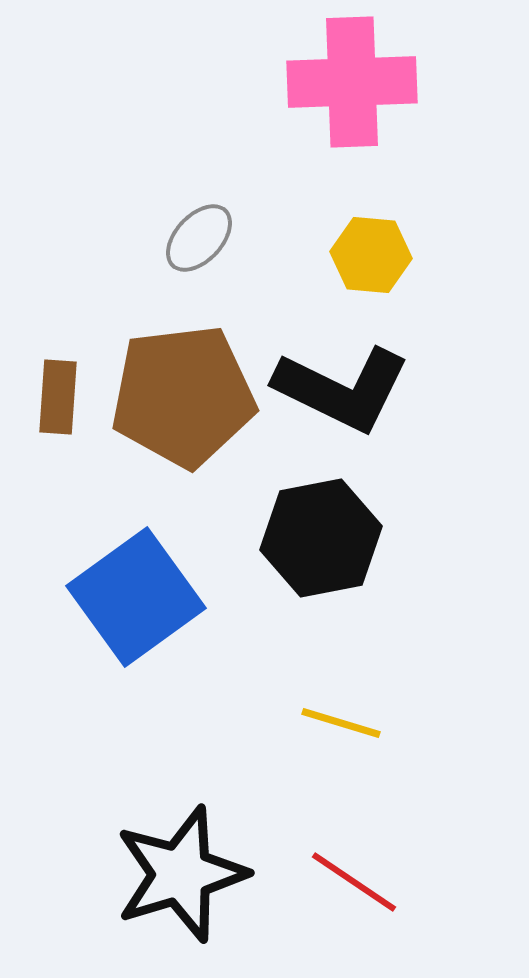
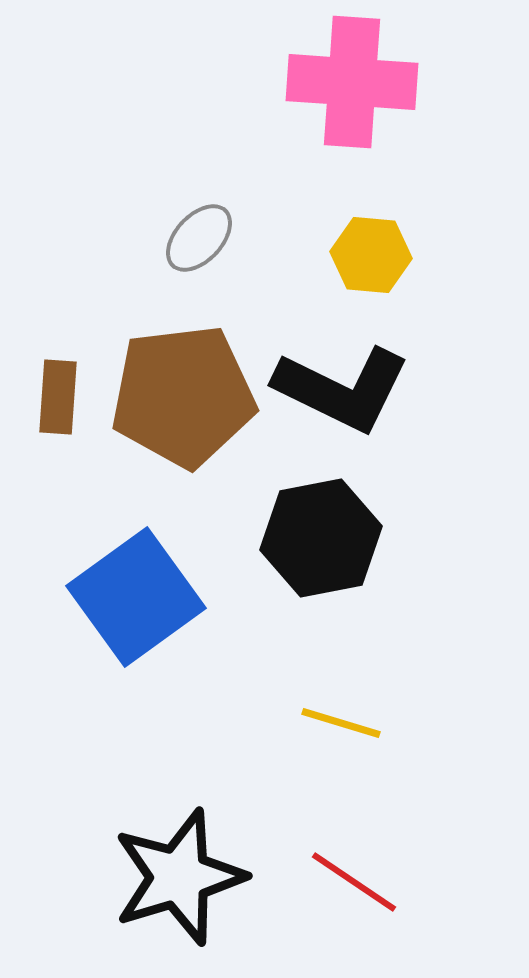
pink cross: rotated 6 degrees clockwise
black star: moved 2 px left, 3 px down
